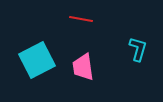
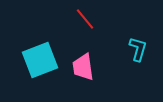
red line: moved 4 px right; rotated 40 degrees clockwise
cyan square: moved 3 px right; rotated 6 degrees clockwise
